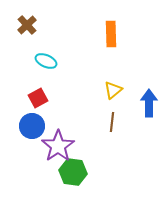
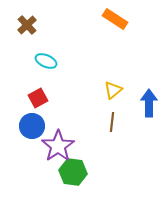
orange rectangle: moved 4 px right, 15 px up; rotated 55 degrees counterclockwise
